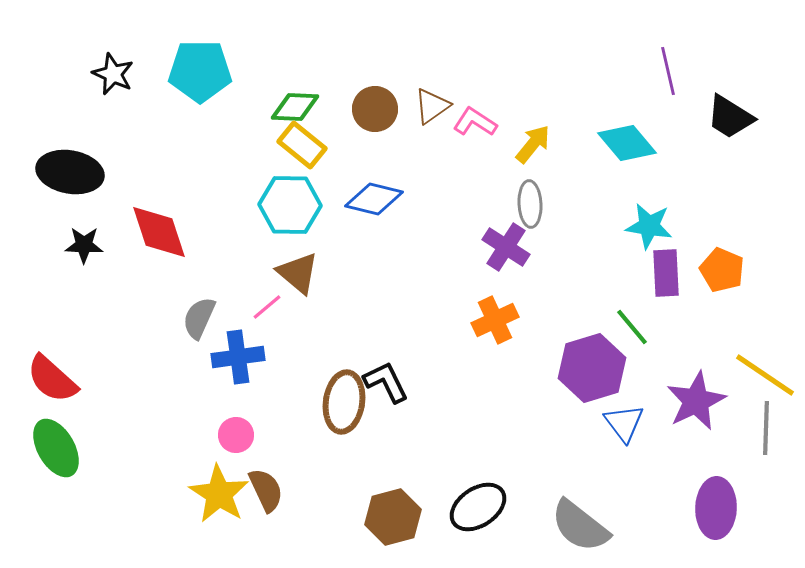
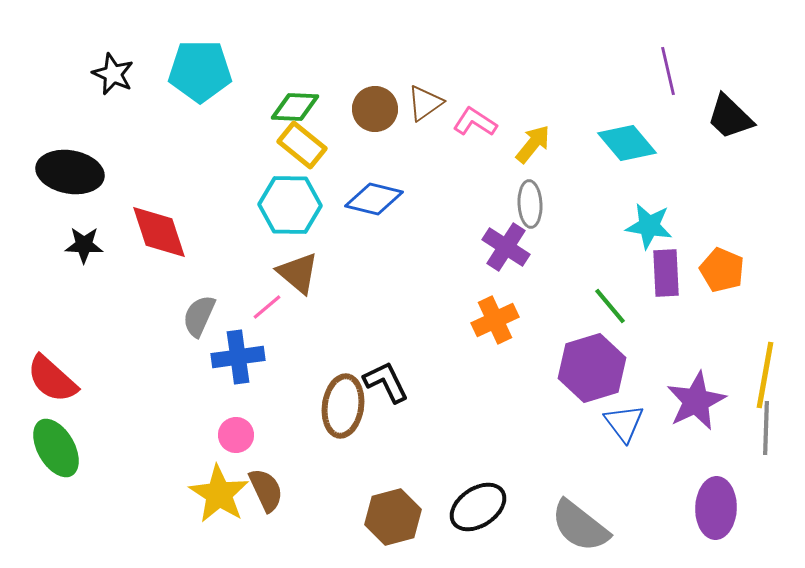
brown triangle at (432, 106): moved 7 px left, 3 px up
black trapezoid at (730, 117): rotated 12 degrees clockwise
gray semicircle at (199, 318): moved 2 px up
green line at (632, 327): moved 22 px left, 21 px up
yellow line at (765, 375): rotated 66 degrees clockwise
brown ellipse at (344, 402): moved 1 px left, 4 px down
